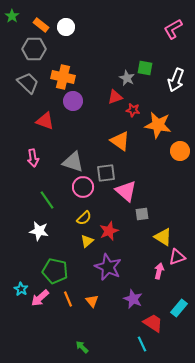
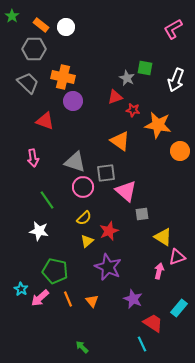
gray triangle at (73, 162): moved 2 px right
